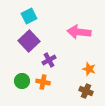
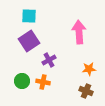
cyan square: rotated 28 degrees clockwise
pink arrow: rotated 80 degrees clockwise
purple square: rotated 10 degrees clockwise
orange star: rotated 24 degrees counterclockwise
